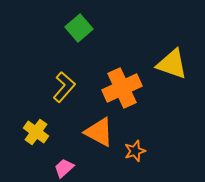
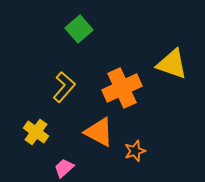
green square: moved 1 px down
